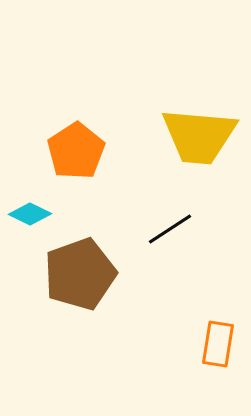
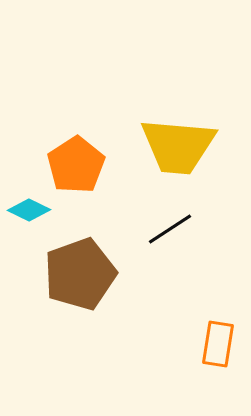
yellow trapezoid: moved 21 px left, 10 px down
orange pentagon: moved 14 px down
cyan diamond: moved 1 px left, 4 px up
